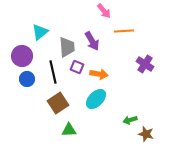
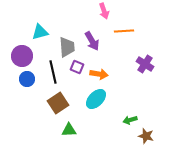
pink arrow: rotated 21 degrees clockwise
cyan triangle: rotated 24 degrees clockwise
brown star: moved 2 px down
